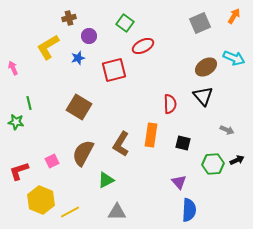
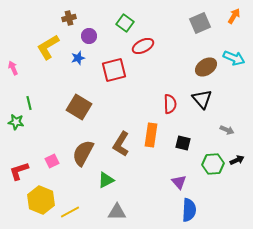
black triangle: moved 1 px left, 3 px down
